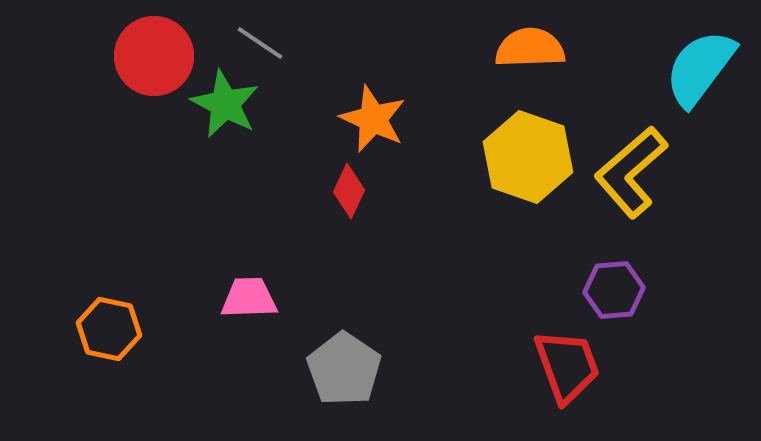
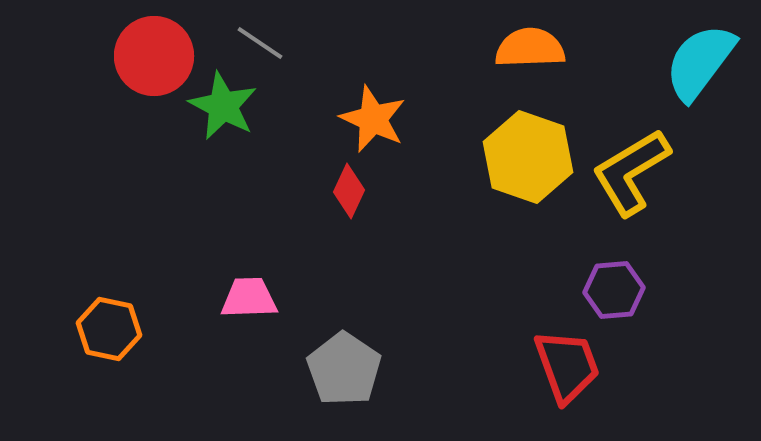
cyan semicircle: moved 6 px up
green star: moved 2 px left, 2 px down
yellow L-shape: rotated 10 degrees clockwise
